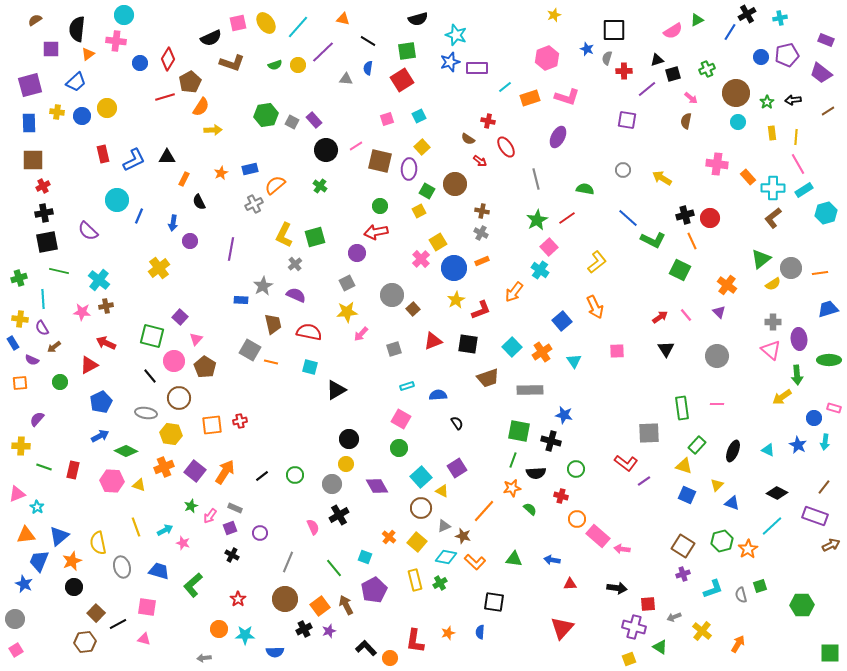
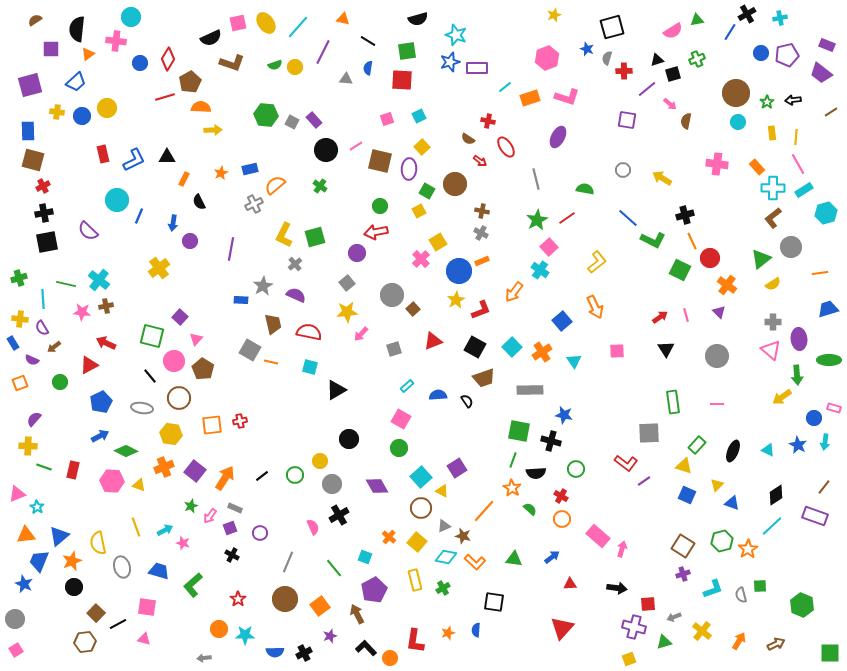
cyan circle at (124, 15): moved 7 px right, 2 px down
green triangle at (697, 20): rotated 16 degrees clockwise
black square at (614, 30): moved 2 px left, 3 px up; rotated 15 degrees counterclockwise
purple rectangle at (826, 40): moved 1 px right, 5 px down
purple line at (323, 52): rotated 20 degrees counterclockwise
blue circle at (761, 57): moved 4 px up
yellow circle at (298, 65): moved 3 px left, 2 px down
green cross at (707, 69): moved 10 px left, 10 px up
red square at (402, 80): rotated 35 degrees clockwise
pink arrow at (691, 98): moved 21 px left, 6 px down
orange semicircle at (201, 107): rotated 120 degrees counterclockwise
brown line at (828, 111): moved 3 px right, 1 px down
green hexagon at (266, 115): rotated 15 degrees clockwise
blue rectangle at (29, 123): moved 1 px left, 8 px down
brown square at (33, 160): rotated 15 degrees clockwise
orange rectangle at (748, 177): moved 9 px right, 10 px up
red circle at (710, 218): moved 40 px down
blue circle at (454, 268): moved 5 px right, 3 px down
gray circle at (791, 268): moved 21 px up
green line at (59, 271): moved 7 px right, 13 px down
gray square at (347, 283): rotated 14 degrees counterclockwise
pink line at (686, 315): rotated 24 degrees clockwise
black square at (468, 344): moved 7 px right, 3 px down; rotated 20 degrees clockwise
brown pentagon at (205, 367): moved 2 px left, 2 px down
brown trapezoid at (488, 378): moved 4 px left
orange square at (20, 383): rotated 14 degrees counterclockwise
cyan rectangle at (407, 386): rotated 24 degrees counterclockwise
green rectangle at (682, 408): moved 9 px left, 6 px up
gray ellipse at (146, 413): moved 4 px left, 5 px up
purple semicircle at (37, 419): moved 3 px left
black semicircle at (457, 423): moved 10 px right, 22 px up
yellow cross at (21, 446): moved 7 px right
yellow circle at (346, 464): moved 26 px left, 3 px up
orange arrow at (225, 472): moved 6 px down
orange star at (512, 488): rotated 30 degrees counterclockwise
black diamond at (777, 493): moved 1 px left, 2 px down; rotated 60 degrees counterclockwise
red cross at (561, 496): rotated 16 degrees clockwise
orange circle at (577, 519): moved 15 px left
brown arrow at (831, 545): moved 55 px left, 99 px down
pink arrow at (622, 549): rotated 98 degrees clockwise
blue arrow at (552, 560): moved 3 px up; rotated 133 degrees clockwise
green cross at (440, 583): moved 3 px right, 5 px down
green square at (760, 586): rotated 16 degrees clockwise
brown arrow at (346, 605): moved 11 px right, 9 px down
green hexagon at (802, 605): rotated 25 degrees clockwise
black cross at (304, 629): moved 24 px down
purple star at (329, 631): moved 1 px right, 5 px down
blue semicircle at (480, 632): moved 4 px left, 2 px up
orange arrow at (738, 644): moved 1 px right, 3 px up
green triangle at (660, 647): moved 4 px right, 5 px up; rotated 49 degrees counterclockwise
